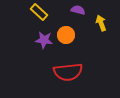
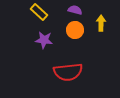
purple semicircle: moved 3 px left
yellow arrow: rotated 21 degrees clockwise
orange circle: moved 9 px right, 5 px up
